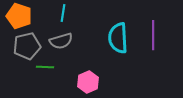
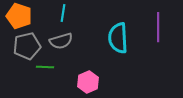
purple line: moved 5 px right, 8 px up
